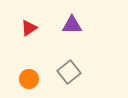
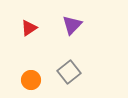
purple triangle: rotated 45 degrees counterclockwise
orange circle: moved 2 px right, 1 px down
